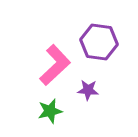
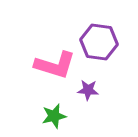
pink L-shape: rotated 60 degrees clockwise
green star: moved 4 px right, 5 px down
